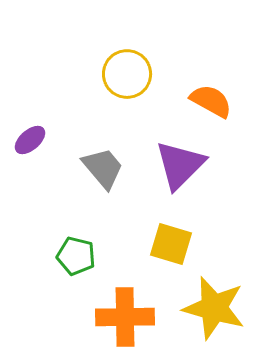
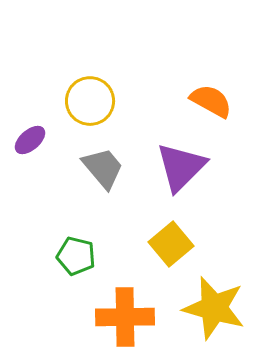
yellow circle: moved 37 px left, 27 px down
purple triangle: moved 1 px right, 2 px down
yellow square: rotated 33 degrees clockwise
